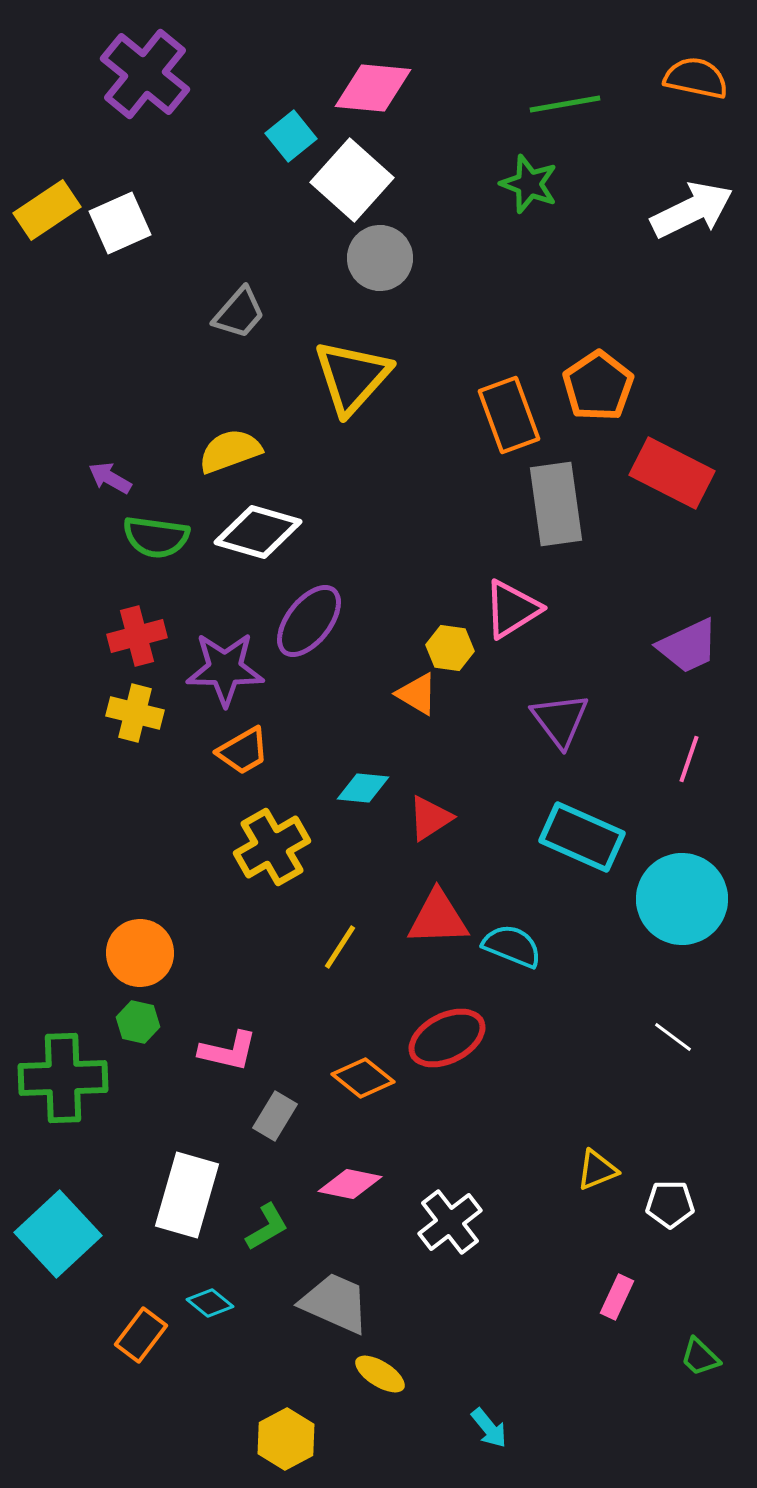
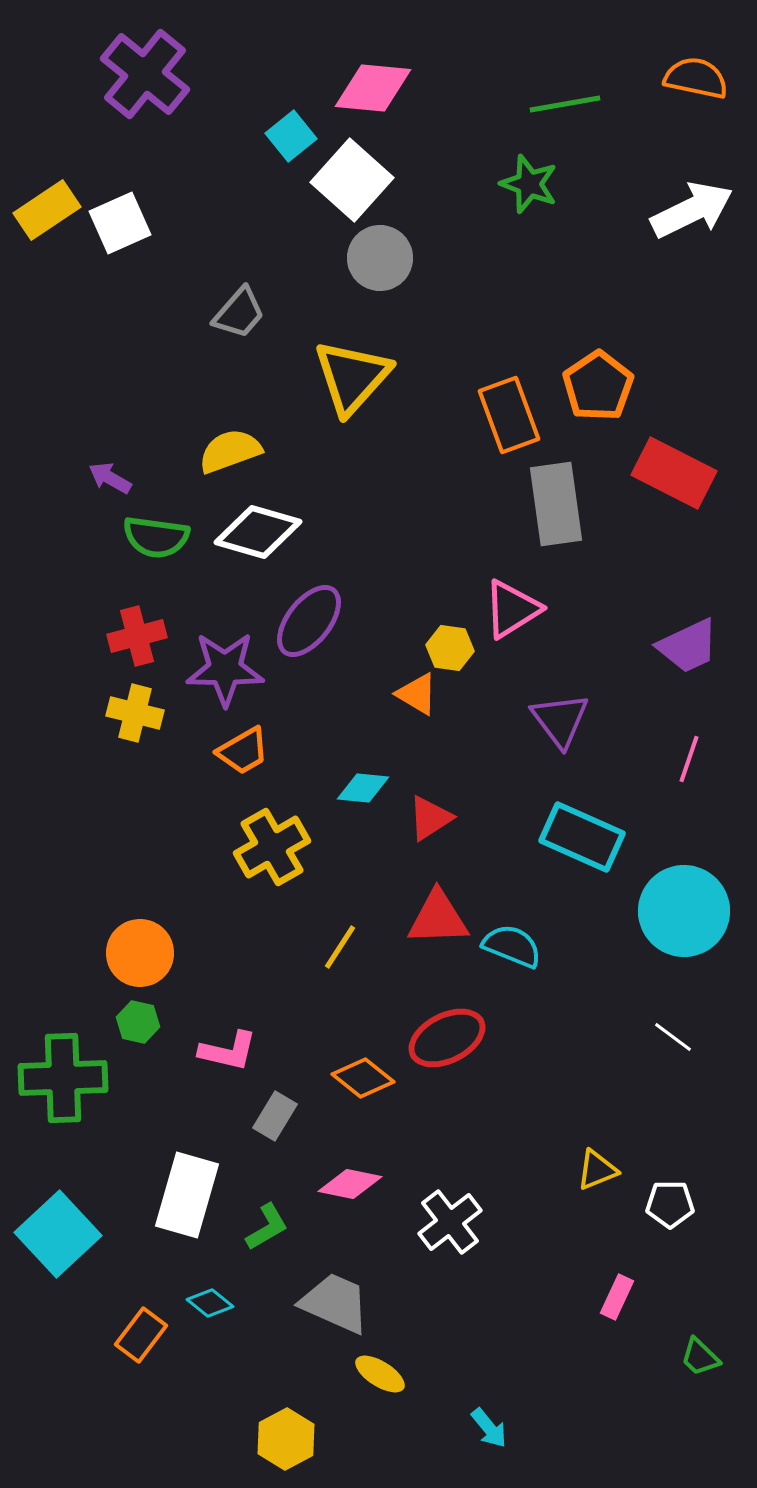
red rectangle at (672, 473): moved 2 px right
cyan circle at (682, 899): moved 2 px right, 12 px down
